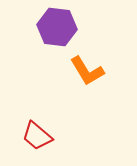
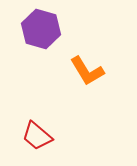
purple hexagon: moved 16 px left, 2 px down; rotated 9 degrees clockwise
